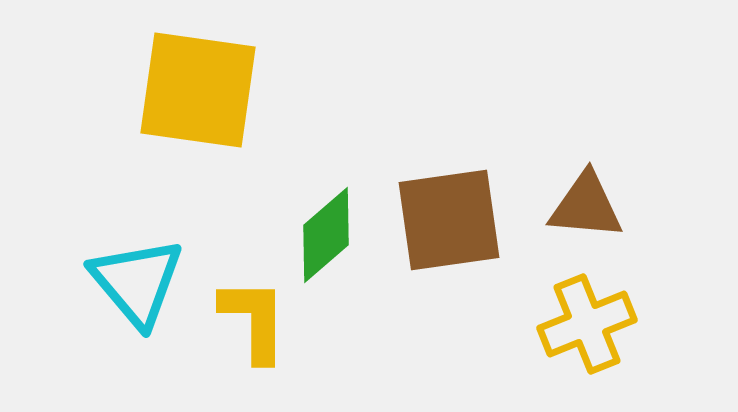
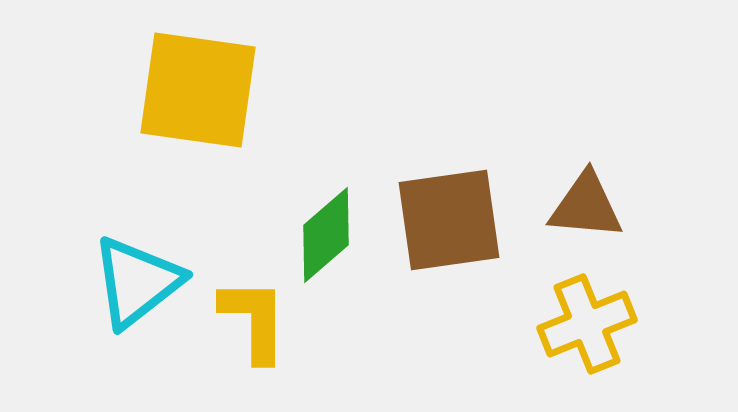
cyan triangle: rotated 32 degrees clockwise
